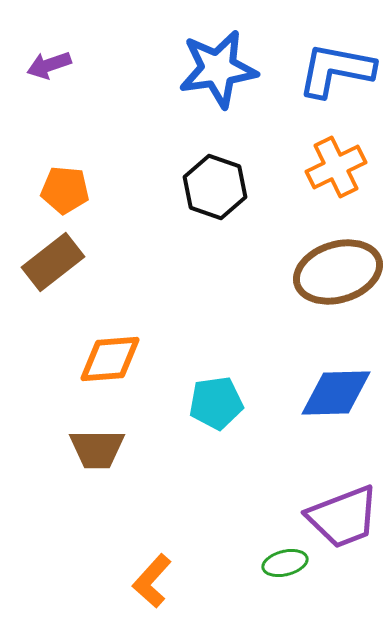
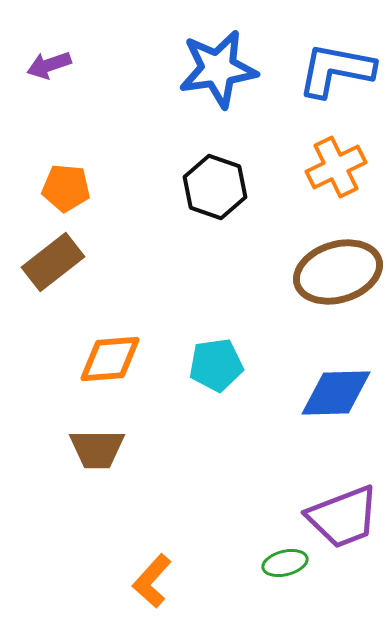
orange pentagon: moved 1 px right, 2 px up
cyan pentagon: moved 38 px up
